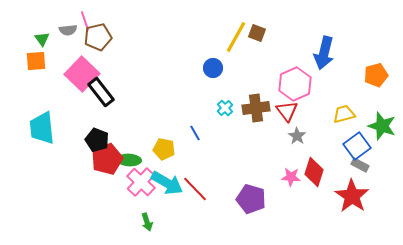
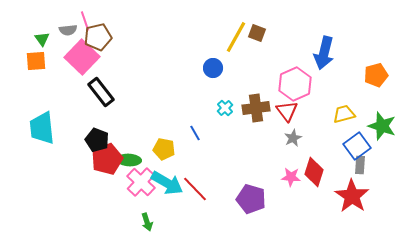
pink square: moved 17 px up
gray star: moved 4 px left, 2 px down; rotated 12 degrees clockwise
gray rectangle: rotated 66 degrees clockwise
